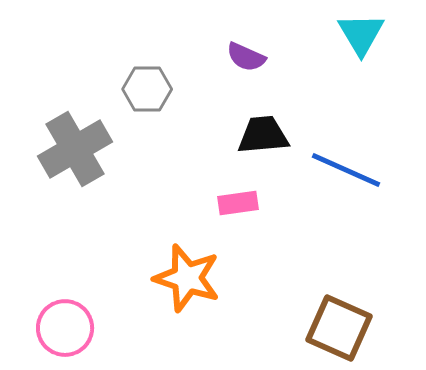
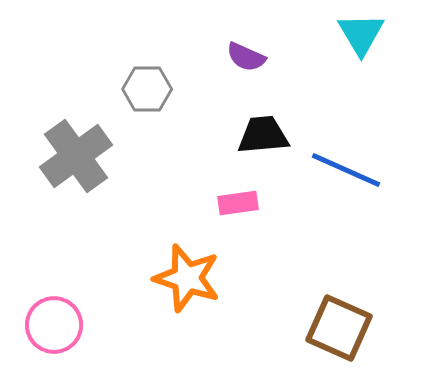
gray cross: moved 1 px right, 7 px down; rotated 6 degrees counterclockwise
pink circle: moved 11 px left, 3 px up
